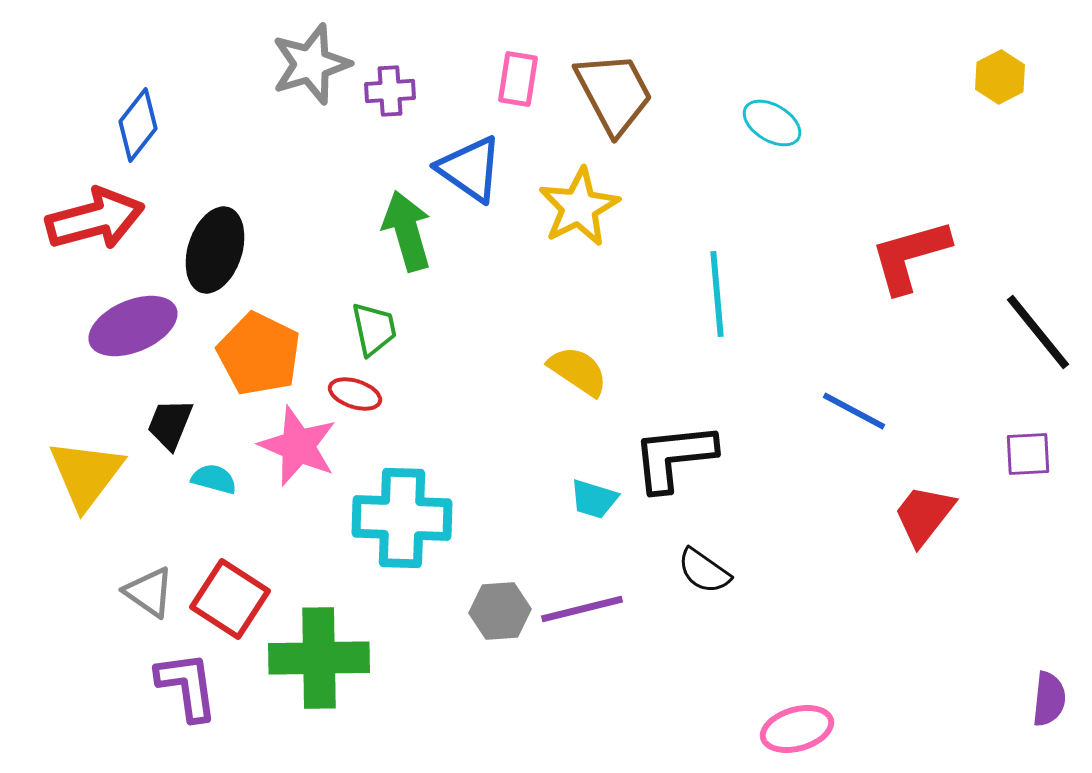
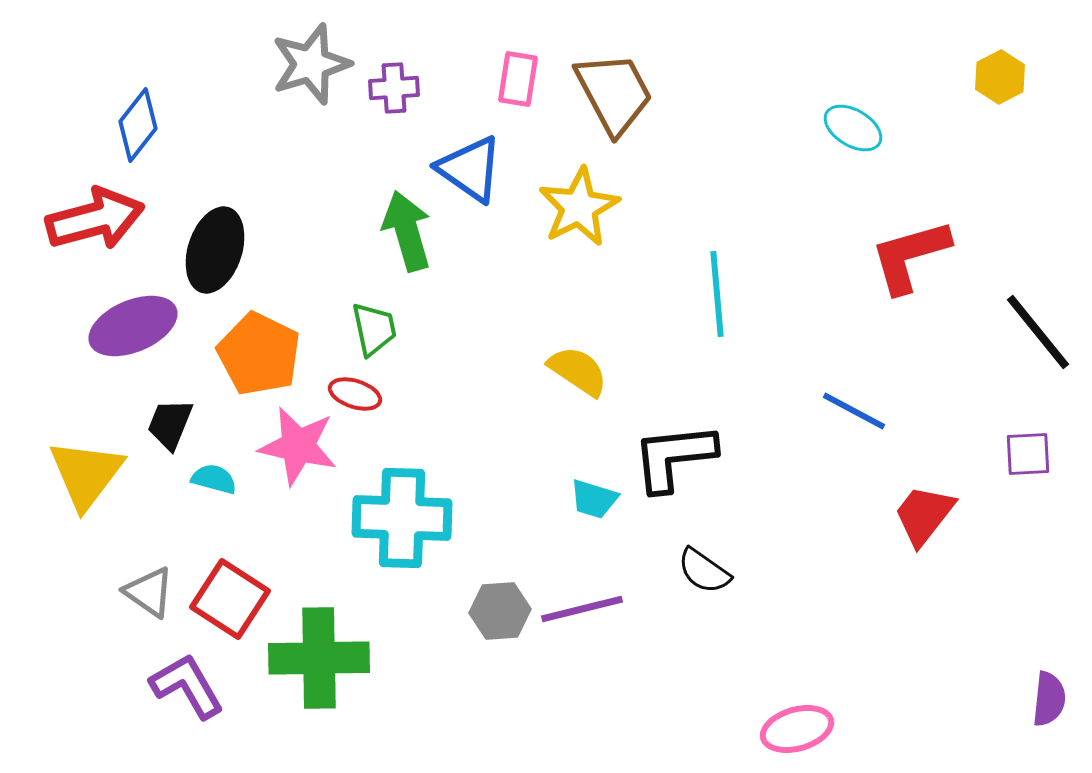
purple cross: moved 4 px right, 3 px up
cyan ellipse: moved 81 px right, 5 px down
pink star: rotated 10 degrees counterclockwise
purple L-shape: rotated 22 degrees counterclockwise
